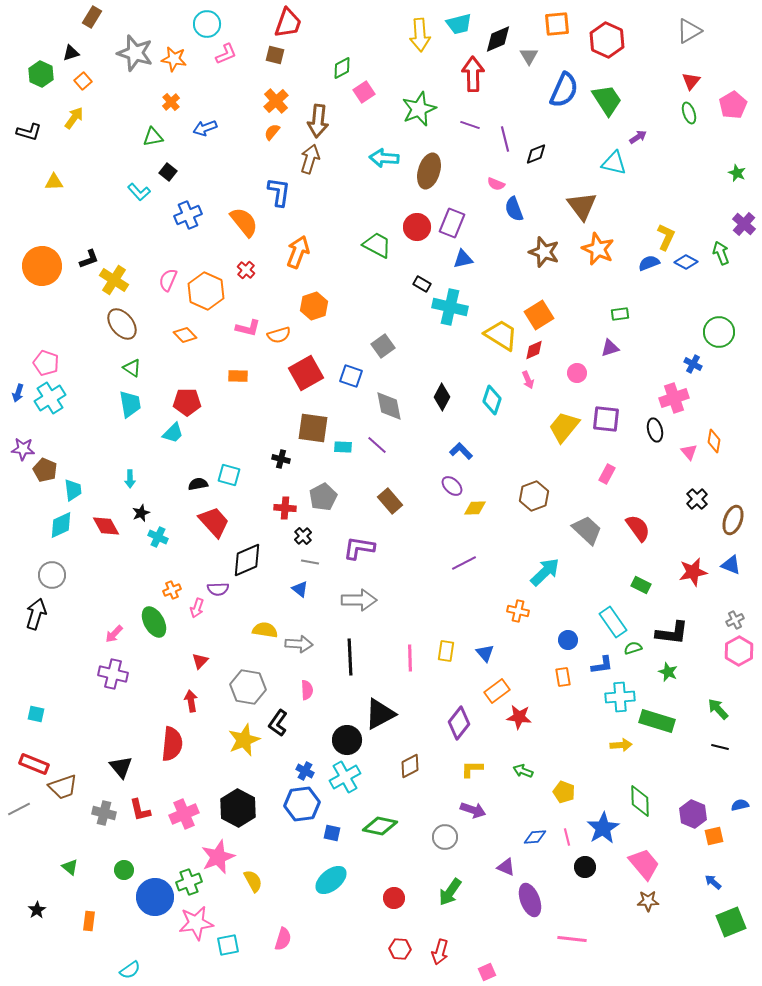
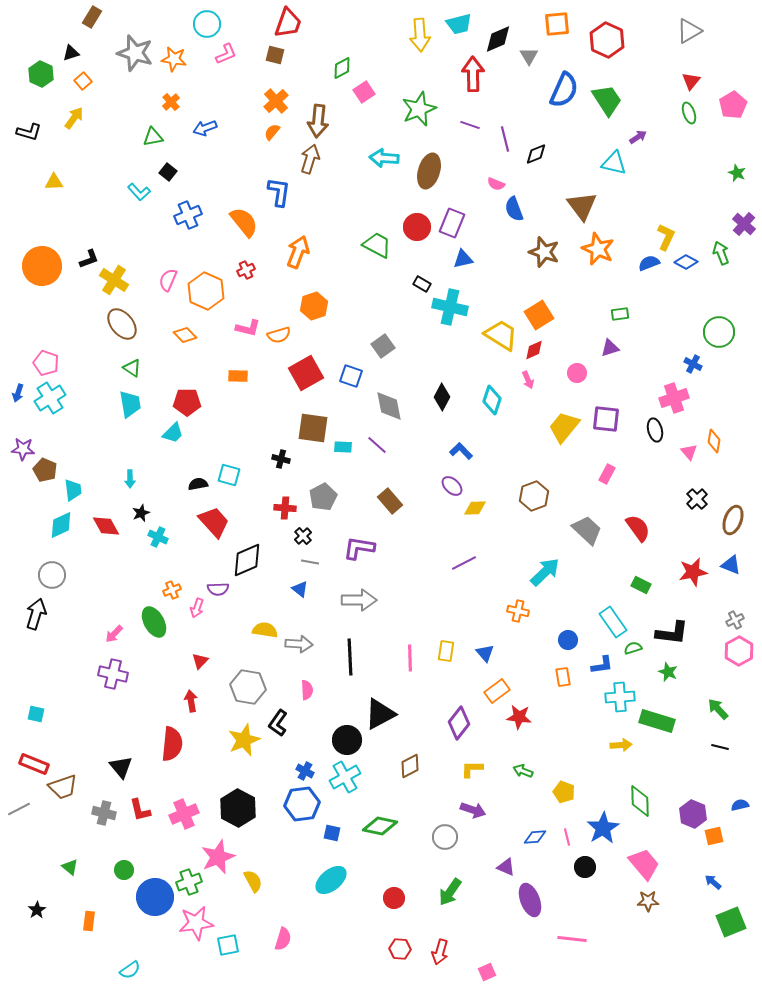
red cross at (246, 270): rotated 24 degrees clockwise
